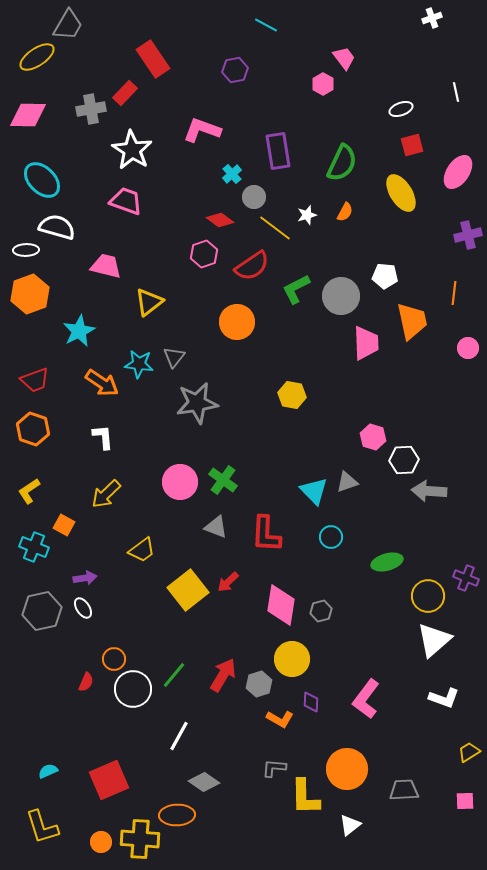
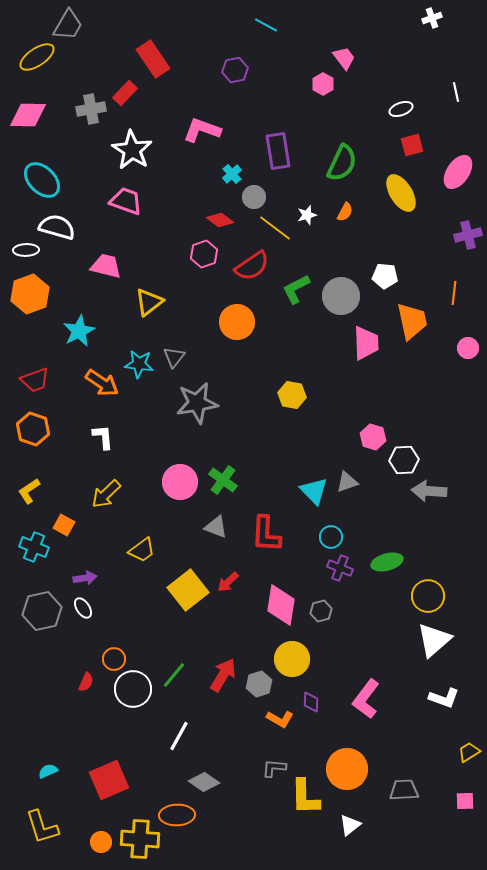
purple cross at (466, 578): moved 126 px left, 10 px up
